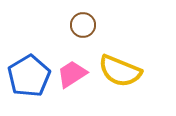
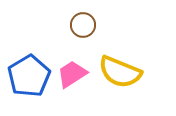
yellow semicircle: moved 1 px down
